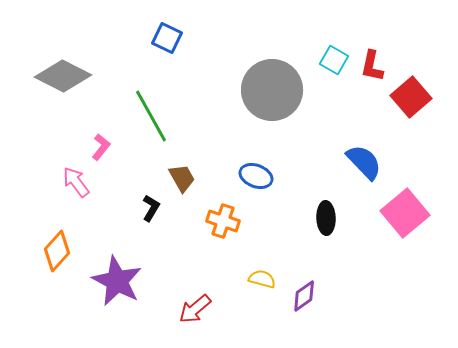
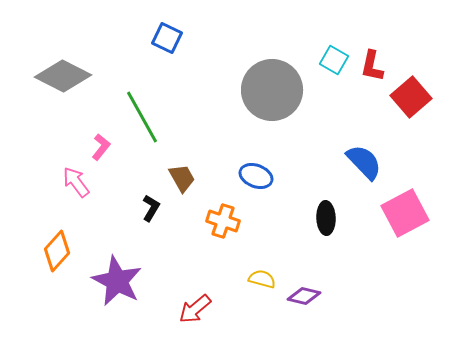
green line: moved 9 px left, 1 px down
pink square: rotated 12 degrees clockwise
purple diamond: rotated 48 degrees clockwise
